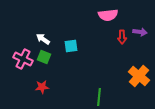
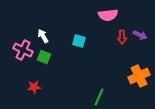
purple arrow: moved 3 px down; rotated 16 degrees clockwise
white arrow: moved 3 px up; rotated 24 degrees clockwise
cyan square: moved 8 px right, 5 px up; rotated 24 degrees clockwise
pink cross: moved 9 px up
orange cross: rotated 25 degrees clockwise
red star: moved 8 px left
green line: rotated 18 degrees clockwise
